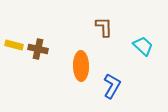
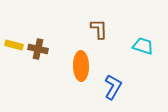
brown L-shape: moved 5 px left, 2 px down
cyan trapezoid: rotated 25 degrees counterclockwise
blue L-shape: moved 1 px right, 1 px down
